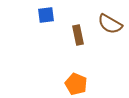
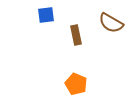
brown semicircle: moved 1 px right, 1 px up
brown rectangle: moved 2 px left
